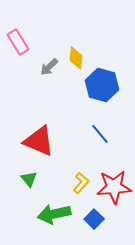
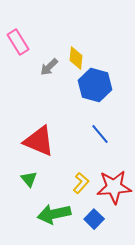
blue hexagon: moved 7 px left
